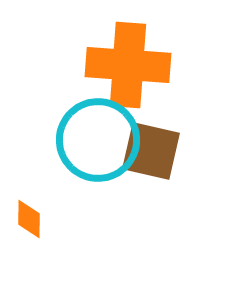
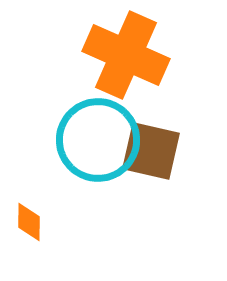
orange cross: moved 2 px left, 10 px up; rotated 20 degrees clockwise
orange diamond: moved 3 px down
